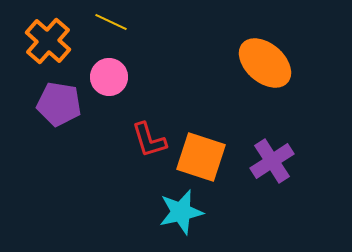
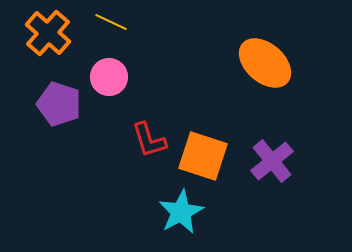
orange cross: moved 8 px up
purple pentagon: rotated 9 degrees clockwise
orange square: moved 2 px right, 1 px up
purple cross: rotated 6 degrees counterclockwise
cyan star: rotated 15 degrees counterclockwise
